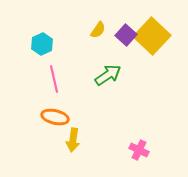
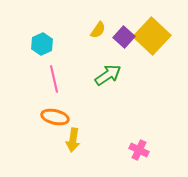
purple square: moved 2 px left, 2 px down
